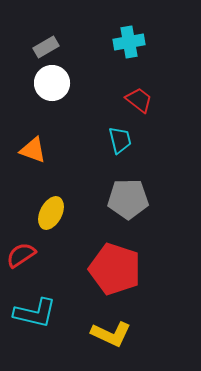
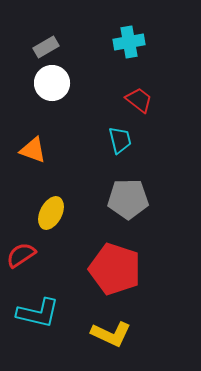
cyan L-shape: moved 3 px right
